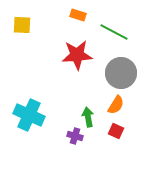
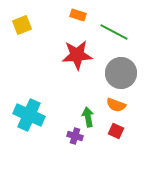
yellow square: rotated 24 degrees counterclockwise
orange semicircle: rotated 78 degrees clockwise
